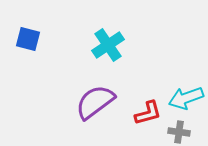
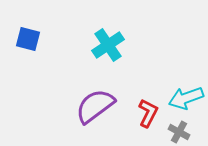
purple semicircle: moved 4 px down
red L-shape: rotated 48 degrees counterclockwise
gray cross: rotated 20 degrees clockwise
